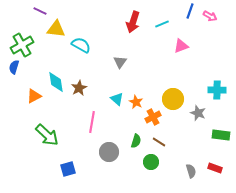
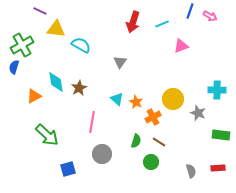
gray circle: moved 7 px left, 2 px down
red rectangle: moved 3 px right; rotated 24 degrees counterclockwise
